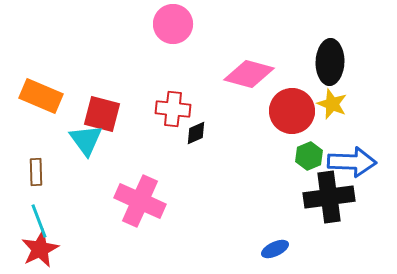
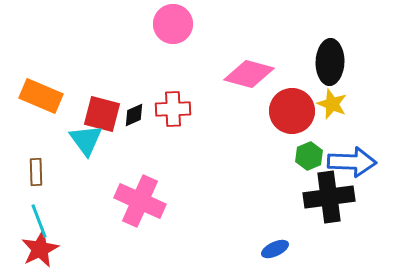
red cross: rotated 8 degrees counterclockwise
black diamond: moved 62 px left, 18 px up
